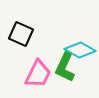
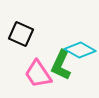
green L-shape: moved 4 px left, 2 px up
pink trapezoid: rotated 120 degrees clockwise
